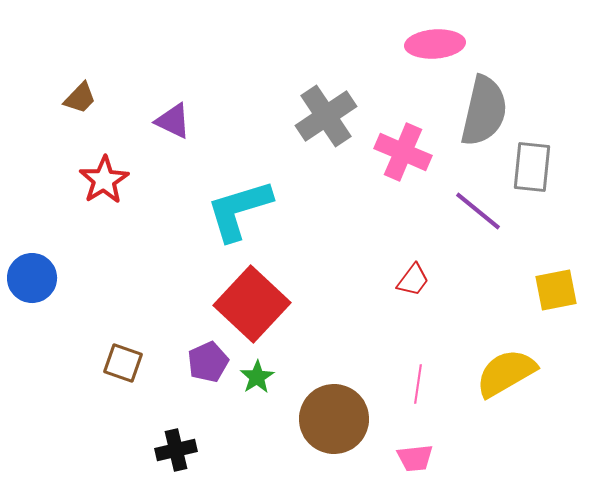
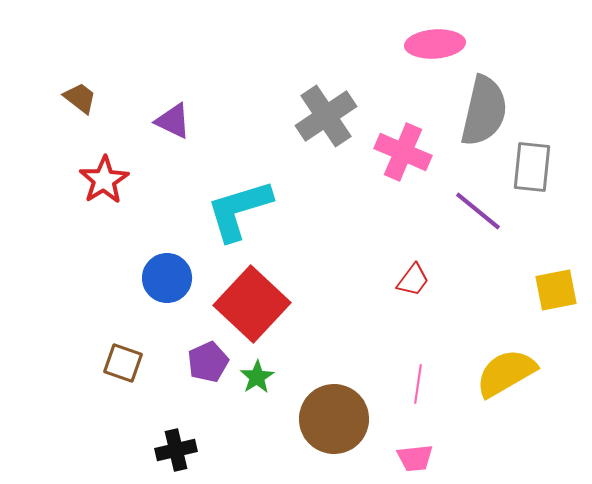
brown trapezoid: rotated 96 degrees counterclockwise
blue circle: moved 135 px right
